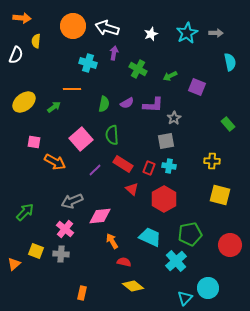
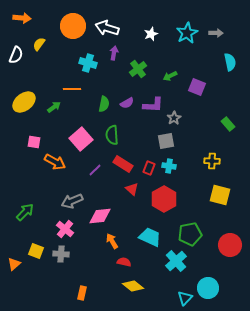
yellow semicircle at (36, 41): moved 3 px right, 3 px down; rotated 32 degrees clockwise
green cross at (138, 69): rotated 24 degrees clockwise
